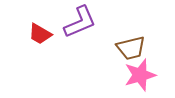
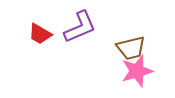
purple L-shape: moved 5 px down
pink star: moved 3 px left, 4 px up
